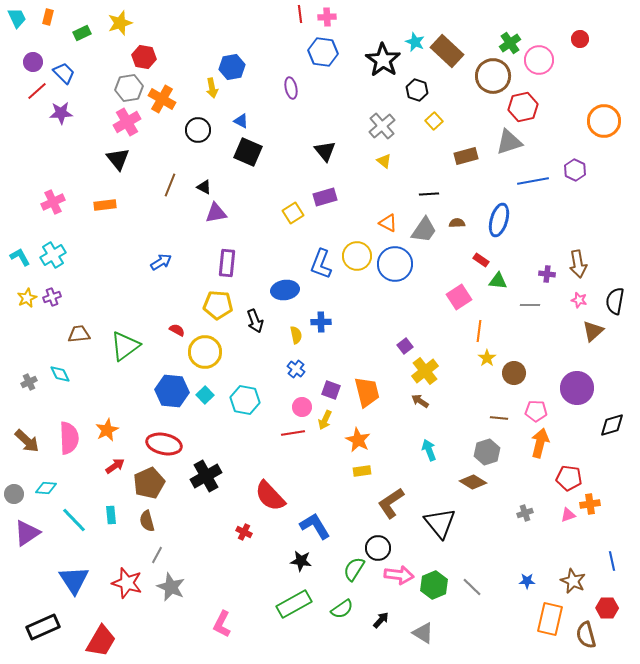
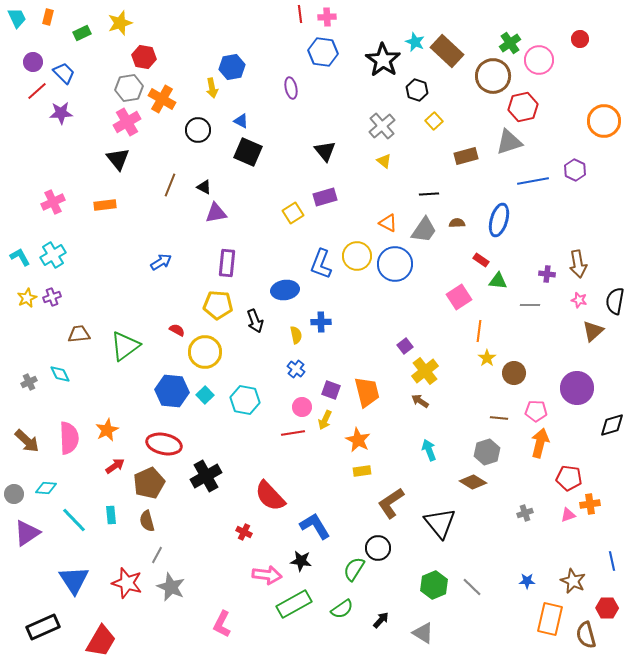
pink arrow at (399, 575): moved 132 px left
